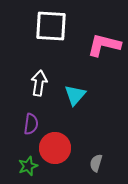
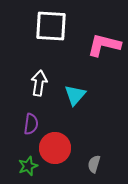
gray semicircle: moved 2 px left, 1 px down
